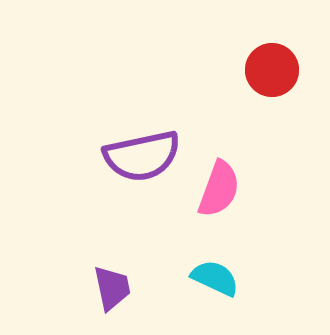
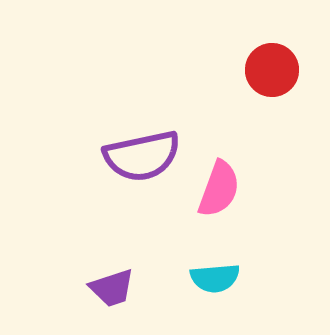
cyan semicircle: rotated 150 degrees clockwise
purple trapezoid: rotated 84 degrees clockwise
